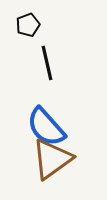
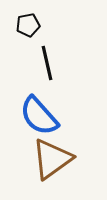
black pentagon: rotated 10 degrees clockwise
blue semicircle: moved 7 px left, 11 px up
